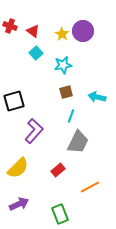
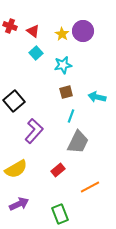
black square: rotated 25 degrees counterclockwise
yellow semicircle: moved 2 px left, 1 px down; rotated 15 degrees clockwise
